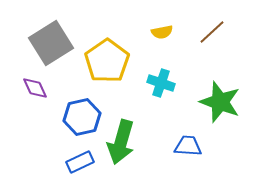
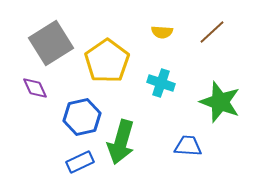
yellow semicircle: rotated 15 degrees clockwise
